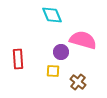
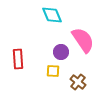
pink semicircle: rotated 40 degrees clockwise
